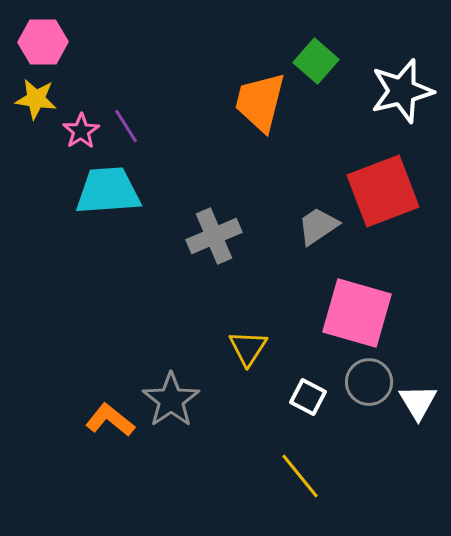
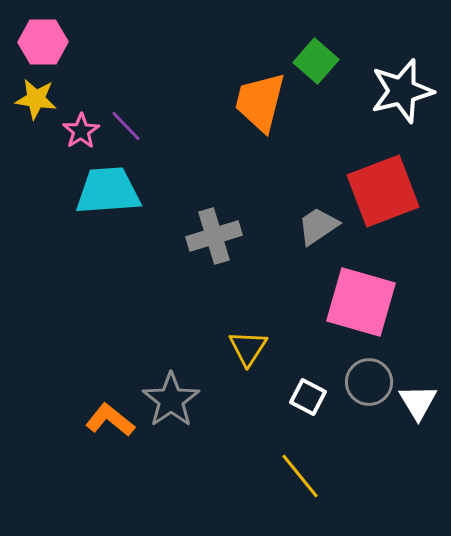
purple line: rotated 12 degrees counterclockwise
gray cross: rotated 6 degrees clockwise
pink square: moved 4 px right, 11 px up
